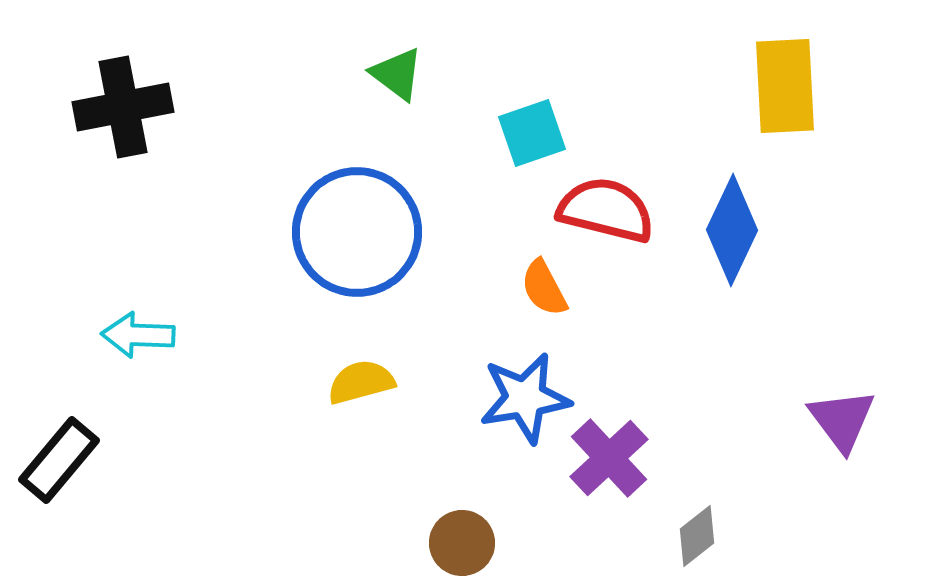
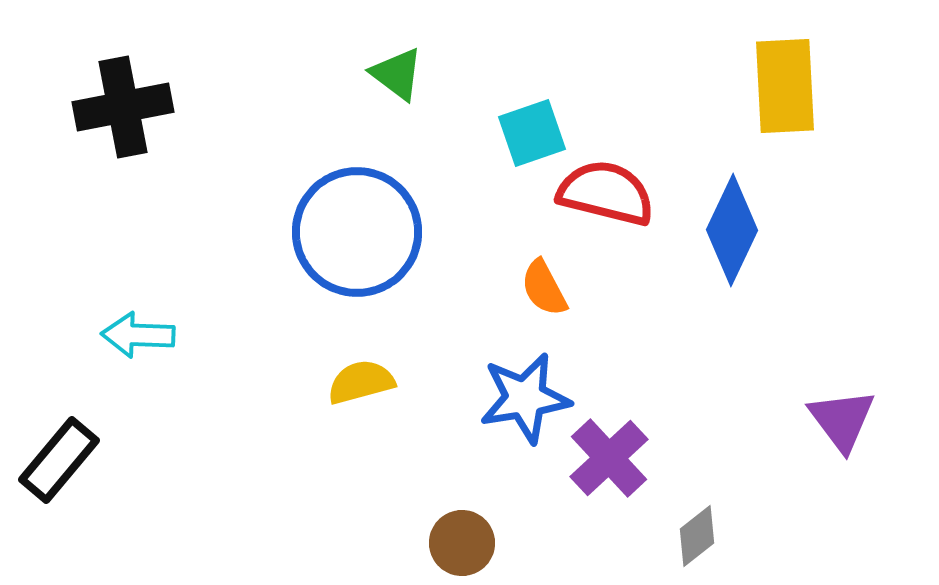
red semicircle: moved 17 px up
